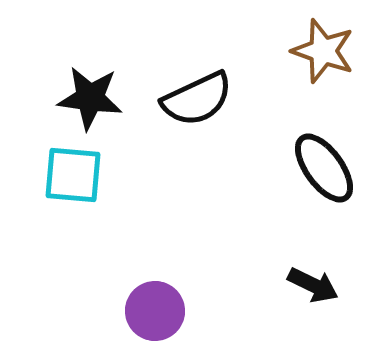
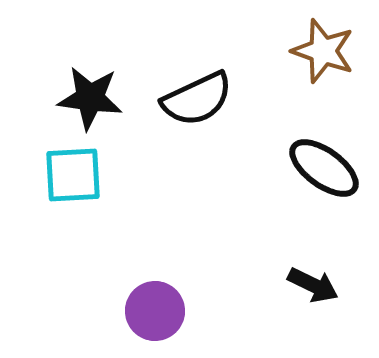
black ellipse: rotated 18 degrees counterclockwise
cyan square: rotated 8 degrees counterclockwise
